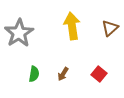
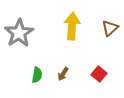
yellow arrow: rotated 12 degrees clockwise
green semicircle: moved 3 px right, 1 px down
